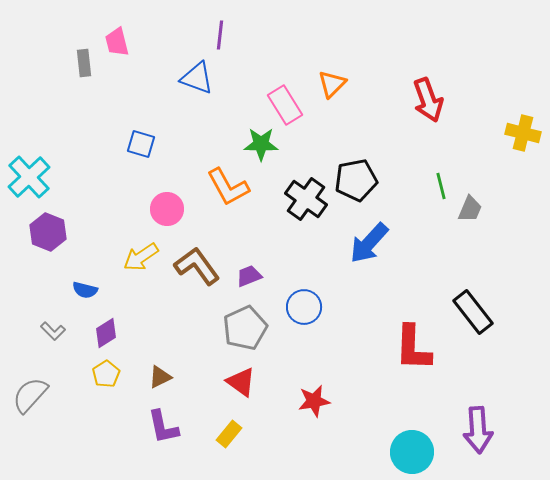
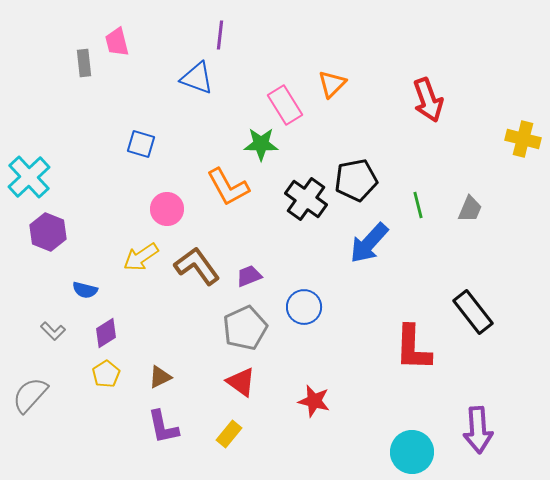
yellow cross: moved 6 px down
green line: moved 23 px left, 19 px down
red star: rotated 24 degrees clockwise
